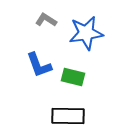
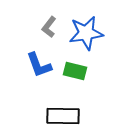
gray L-shape: moved 3 px right, 7 px down; rotated 85 degrees counterclockwise
green rectangle: moved 2 px right, 6 px up
black rectangle: moved 5 px left
